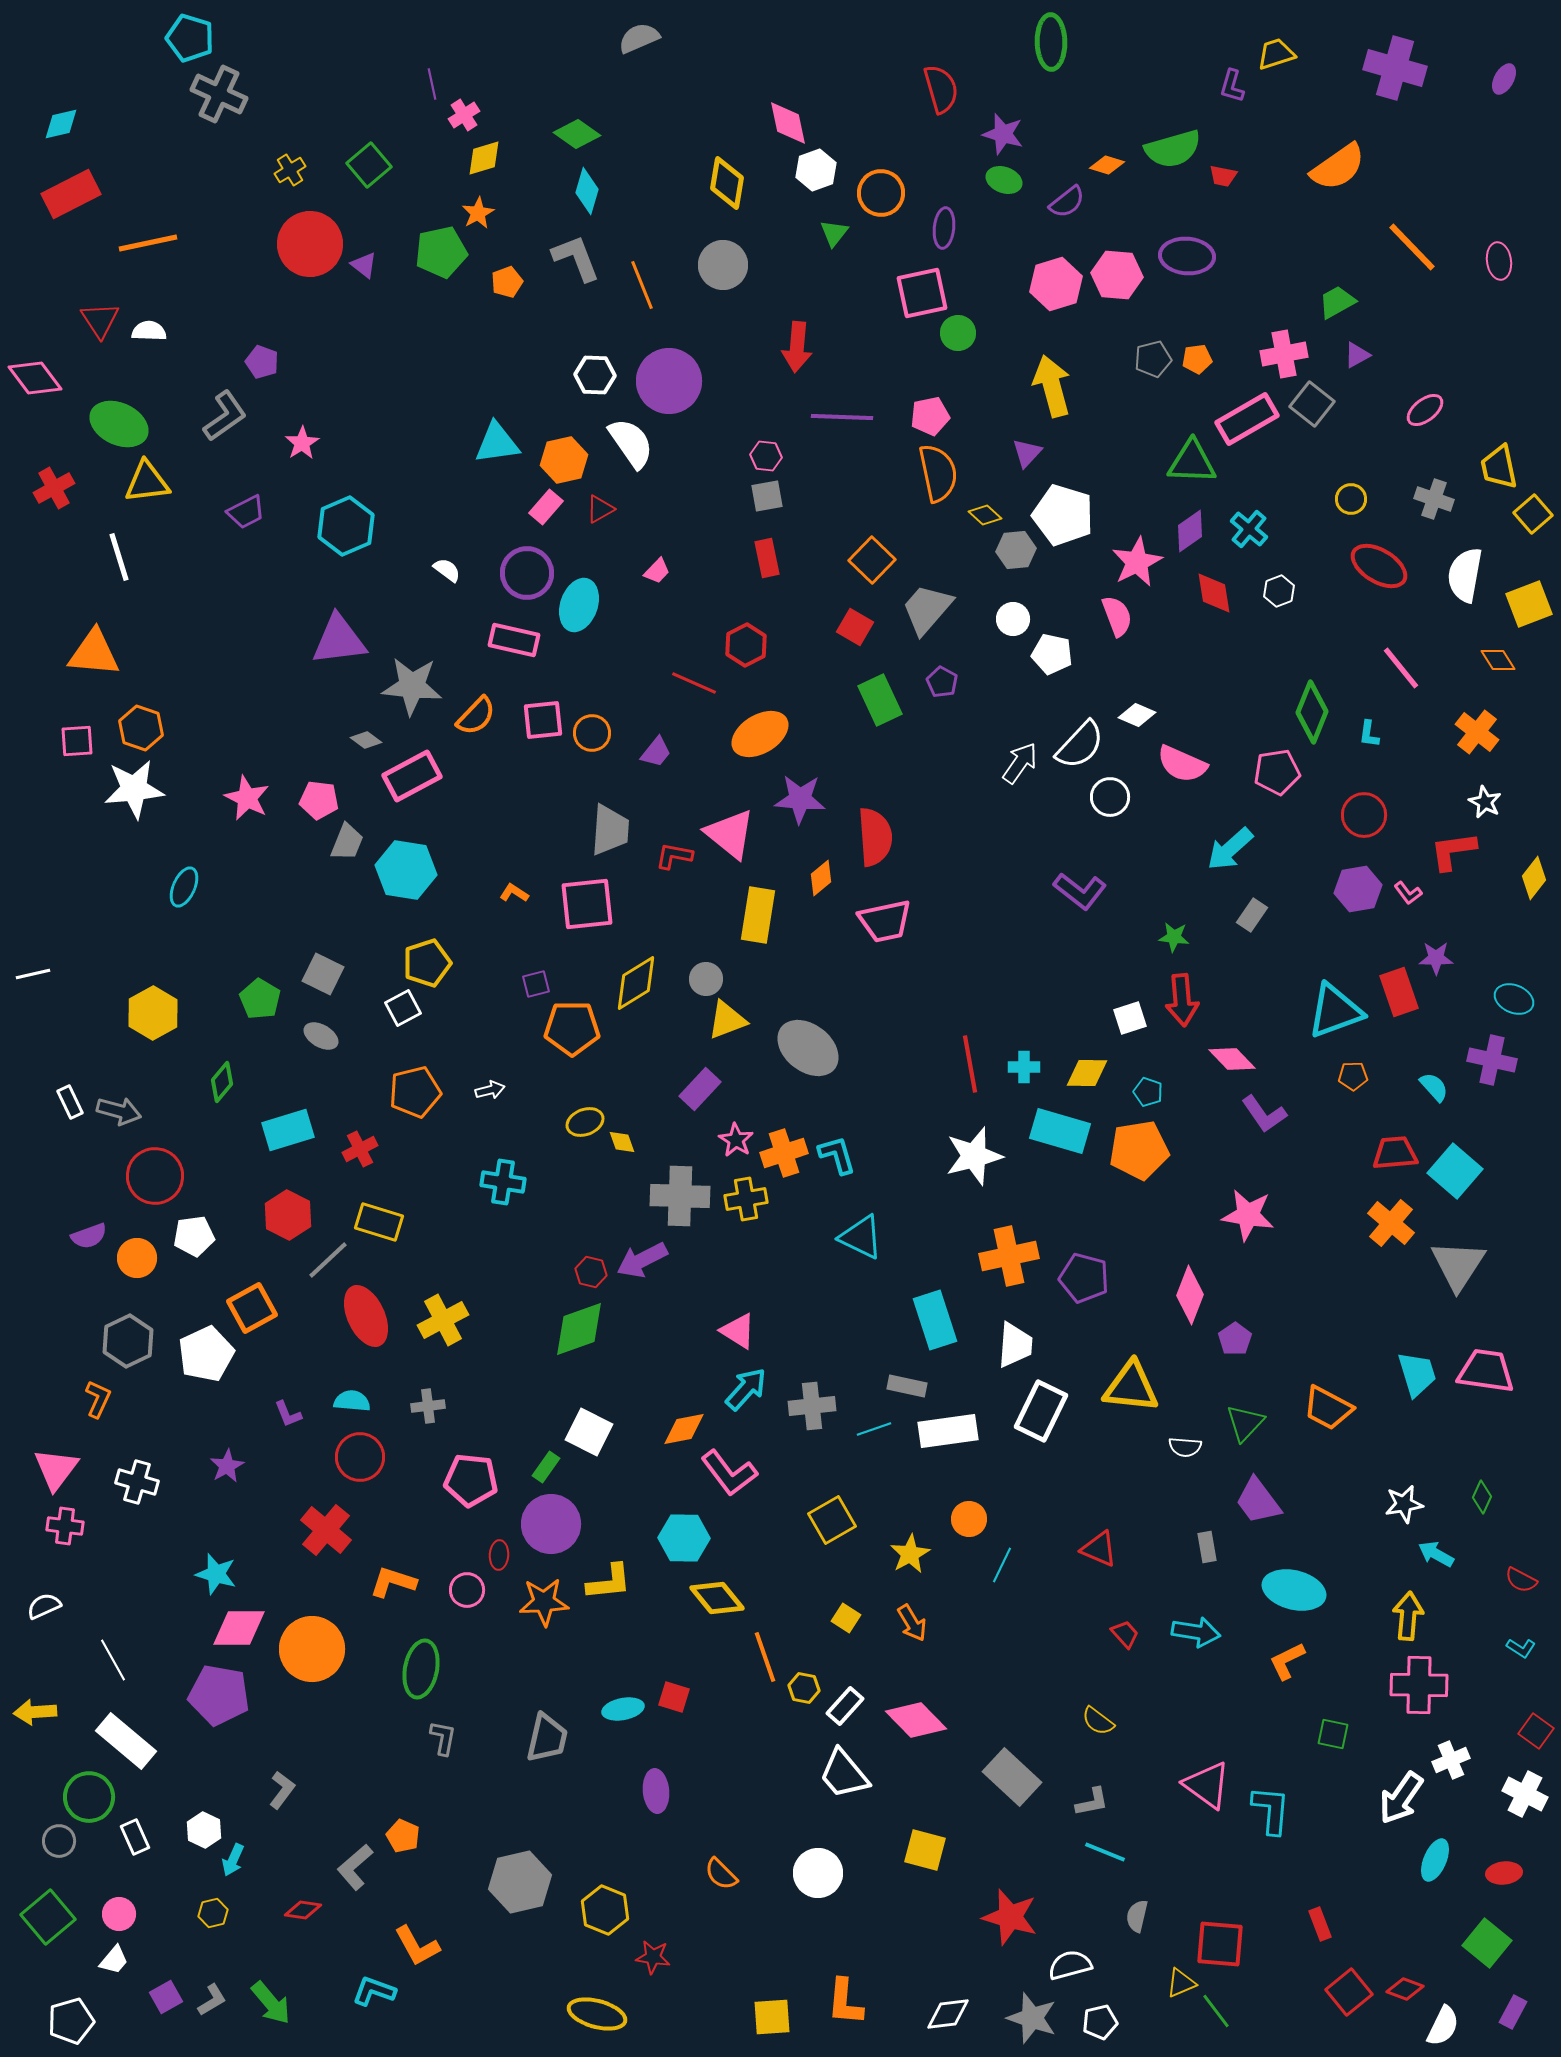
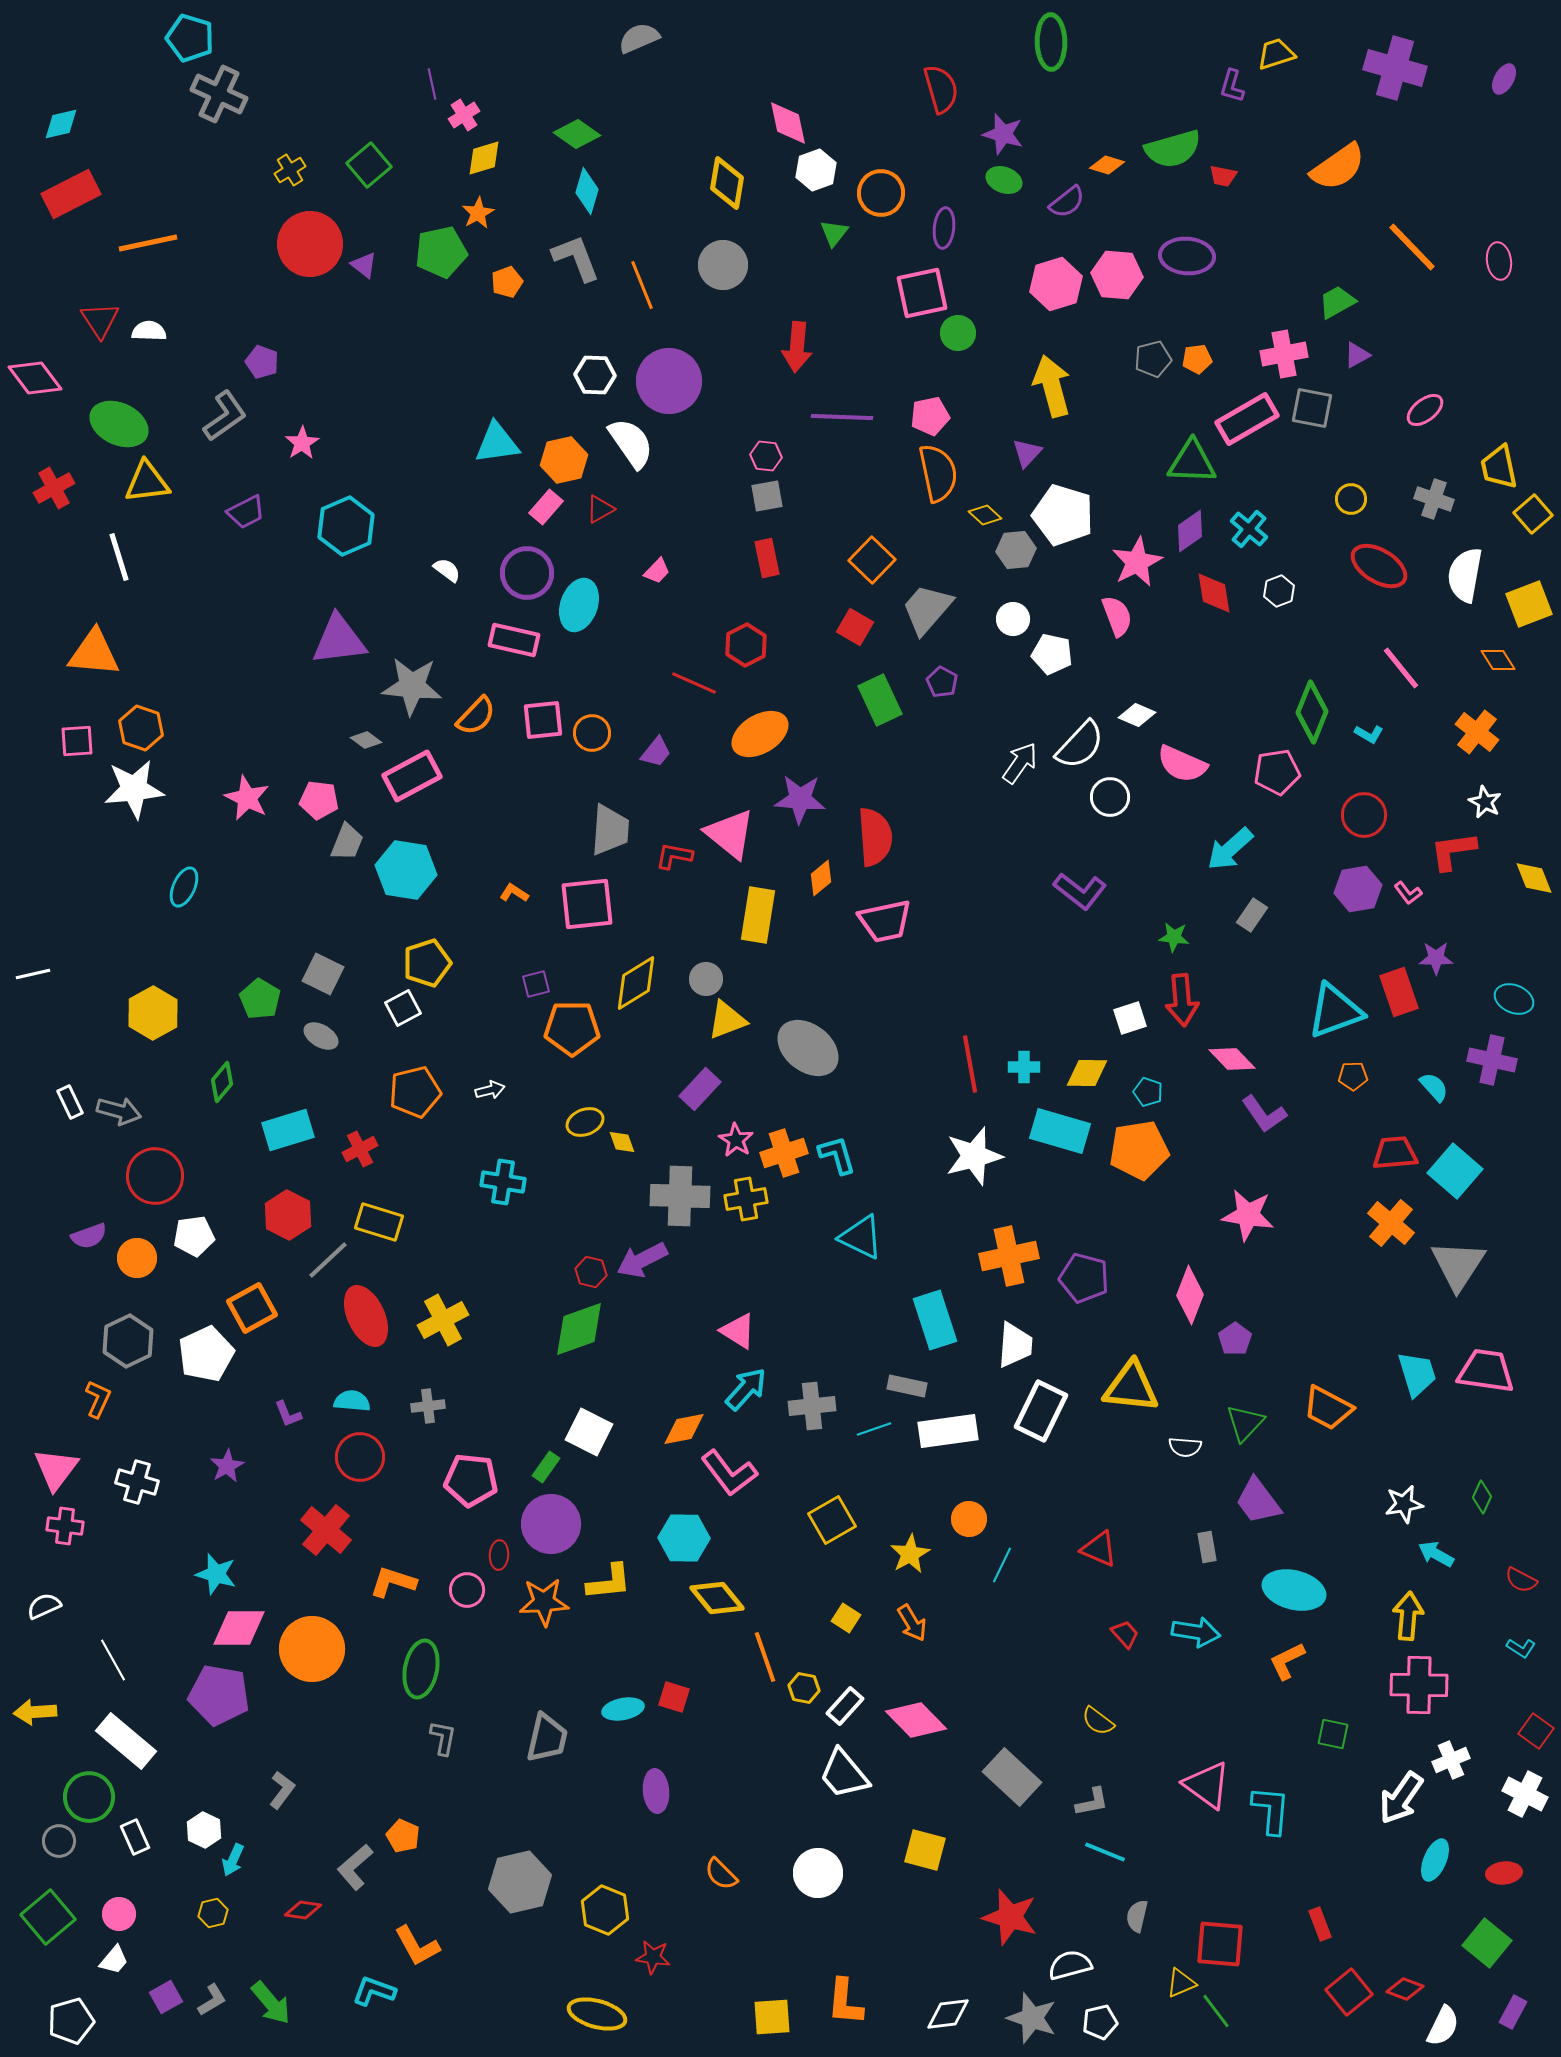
gray square at (1312, 404): moved 4 px down; rotated 27 degrees counterclockwise
cyan L-shape at (1369, 734): rotated 68 degrees counterclockwise
yellow diamond at (1534, 878): rotated 60 degrees counterclockwise
